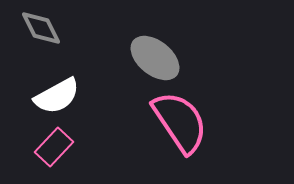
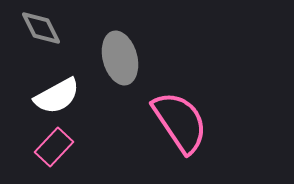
gray ellipse: moved 35 px left; rotated 36 degrees clockwise
